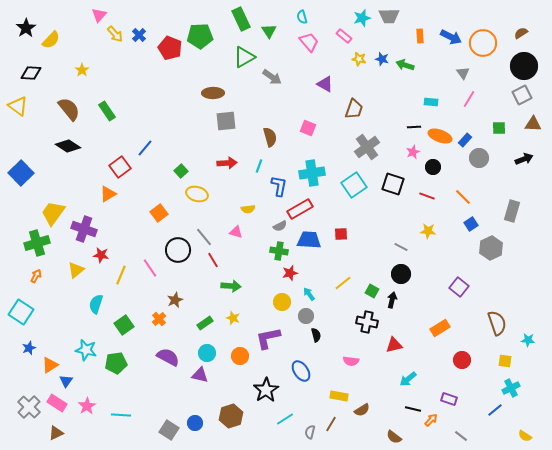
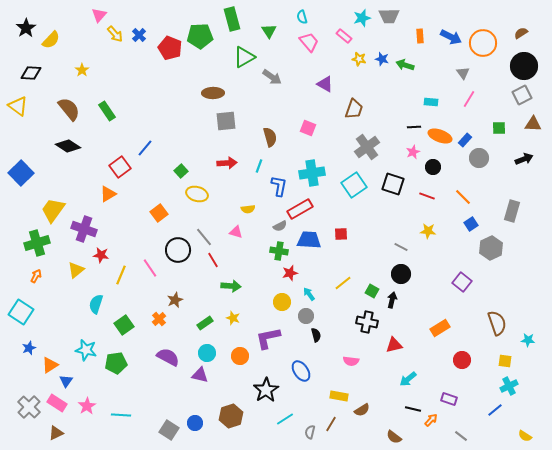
green rectangle at (241, 19): moved 9 px left; rotated 10 degrees clockwise
yellow trapezoid at (53, 213): moved 3 px up
purple square at (459, 287): moved 3 px right, 5 px up
cyan cross at (511, 388): moved 2 px left, 2 px up
